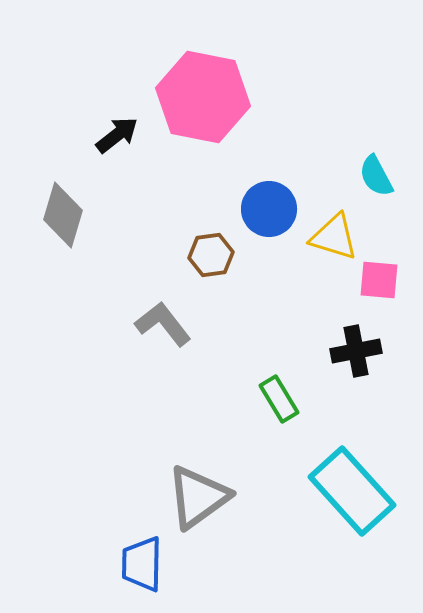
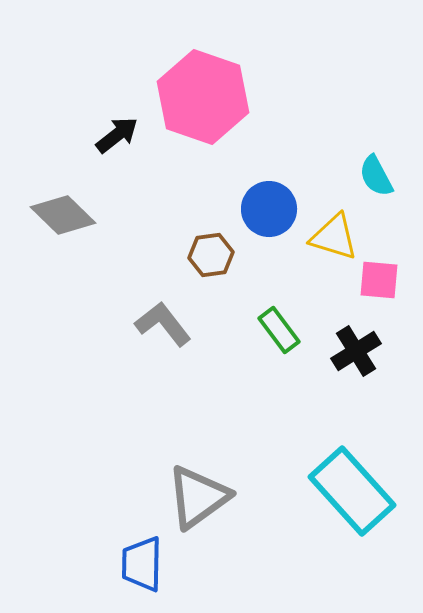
pink hexagon: rotated 8 degrees clockwise
gray diamond: rotated 62 degrees counterclockwise
black cross: rotated 21 degrees counterclockwise
green rectangle: moved 69 px up; rotated 6 degrees counterclockwise
